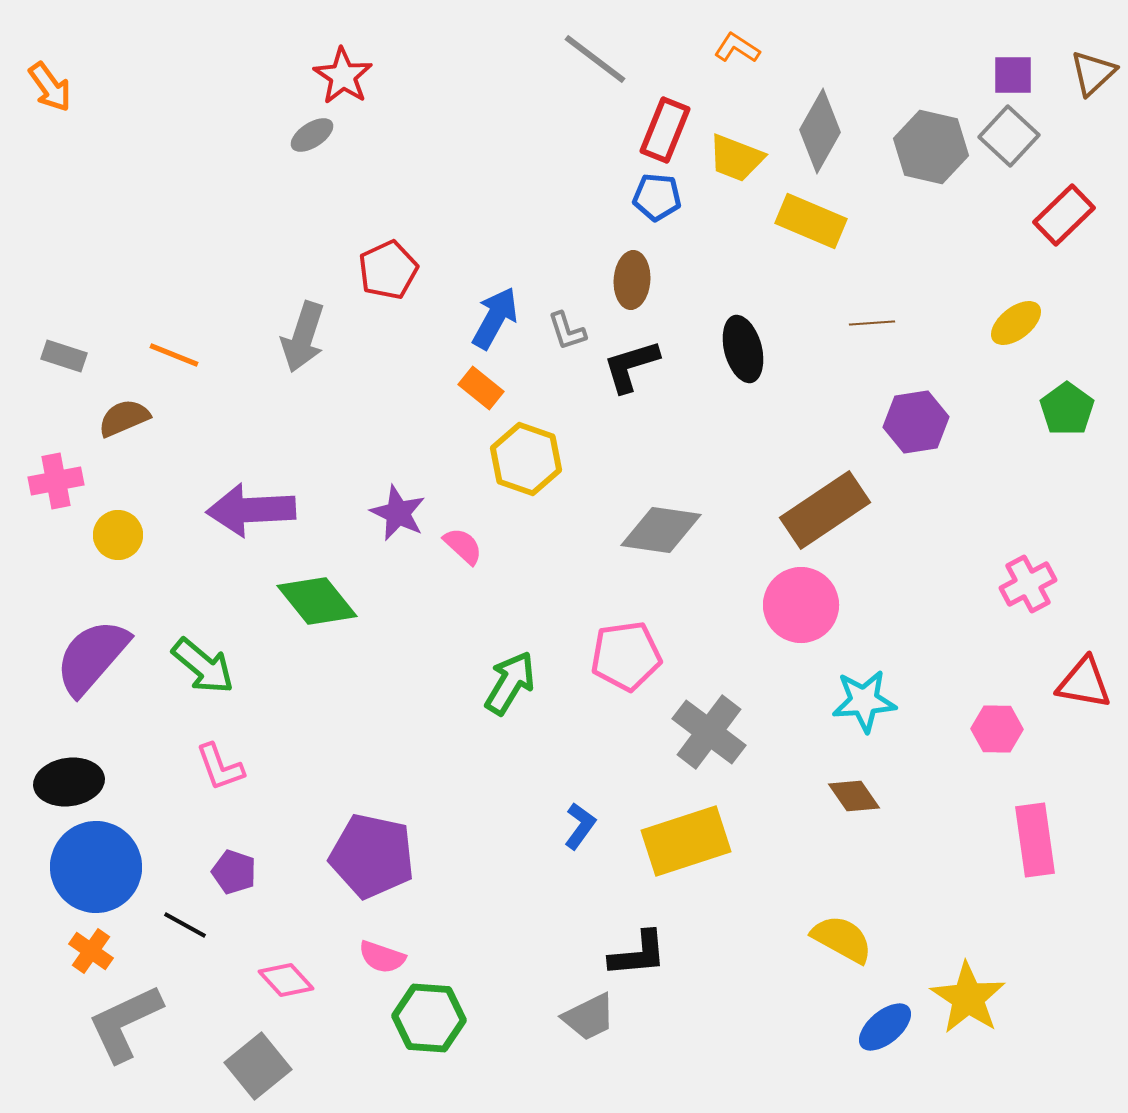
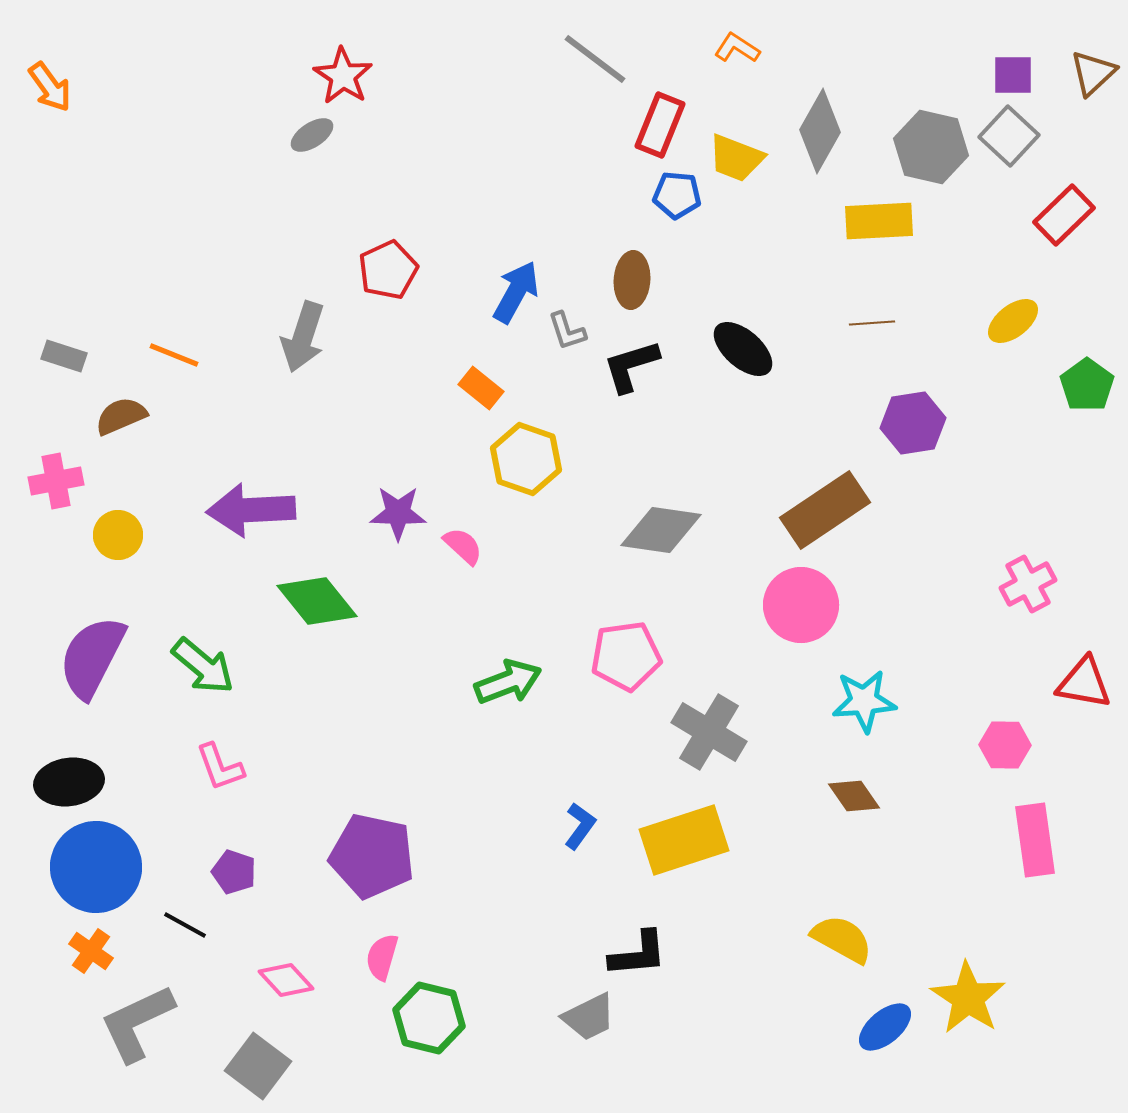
red rectangle at (665, 130): moved 5 px left, 5 px up
blue pentagon at (657, 197): moved 20 px right, 2 px up
yellow rectangle at (811, 221): moved 68 px right; rotated 26 degrees counterclockwise
blue arrow at (495, 318): moved 21 px right, 26 px up
yellow ellipse at (1016, 323): moved 3 px left, 2 px up
black ellipse at (743, 349): rotated 34 degrees counterclockwise
green pentagon at (1067, 409): moved 20 px right, 24 px up
brown semicircle at (124, 418): moved 3 px left, 2 px up
purple hexagon at (916, 422): moved 3 px left, 1 px down
purple star at (398, 513): rotated 24 degrees counterclockwise
purple semicircle at (92, 657): rotated 14 degrees counterclockwise
green arrow at (510, 683): moved 2 px left, 1 px up; rotated 38 degrees clockwise
pink hexagon at (997, 729): moved 8 px right, 16 px down
gray cross at (709, 732): rotated 6 degrees counterclockwise
yellow rectangle at (686, 841): moved 2 px left, 1 px up
pink semicircle at (382, 957): rotated 87 degrees clockwise
green hexagon at (429, 1018): rotated 10 degrees clockwise
gray L-shape at (125, 1023): moved 12 px right
gray square at (258, 1066): rotated 14 degrees counterclockwise
